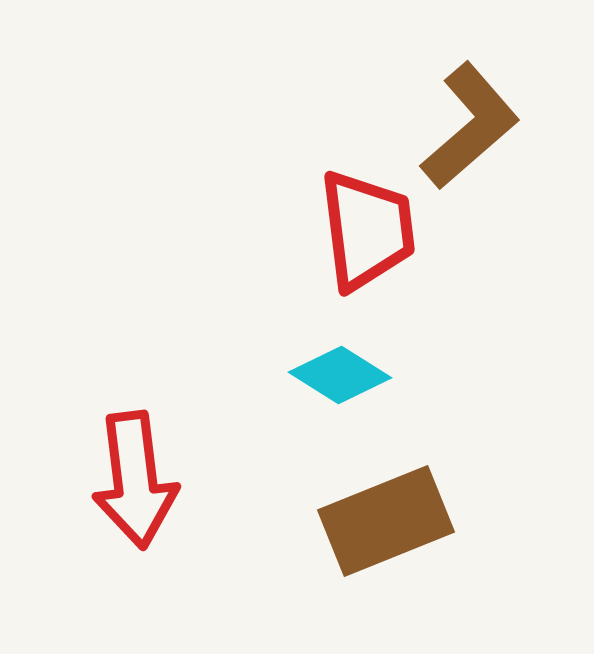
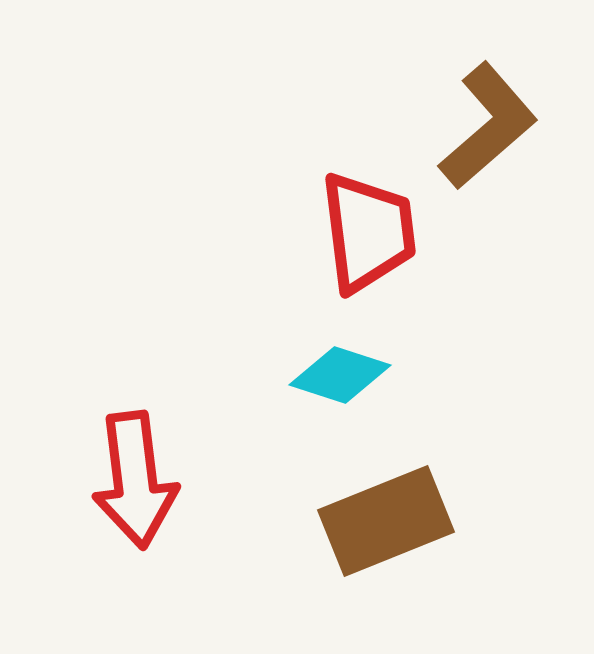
brown L-shape: moved 18 px right
red trapezoid: moved 1 px right, 2 px down
cyan diamond: rotated 14 degrees counterclockwise
